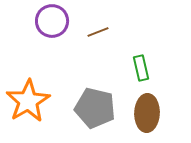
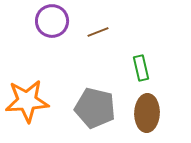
orange star: moved 1 px left; rotated 27 degrees clockwise
